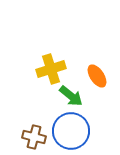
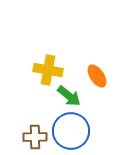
yellow cross: moved 3 px left, 1 px down; rotated 28 degrees clockwise
green arrow: moved 2 px left
brown cross: moved 1 px right; rotated 15 degrees counterclockwise
